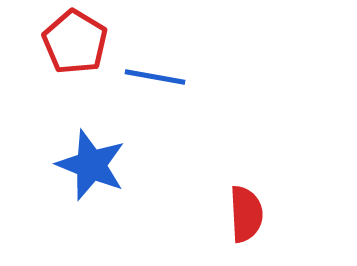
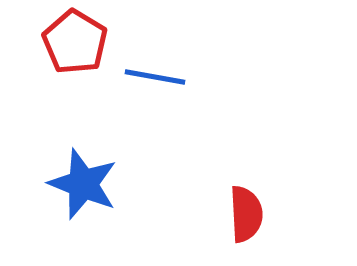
blue star: moved 8 px left, 19 px down
